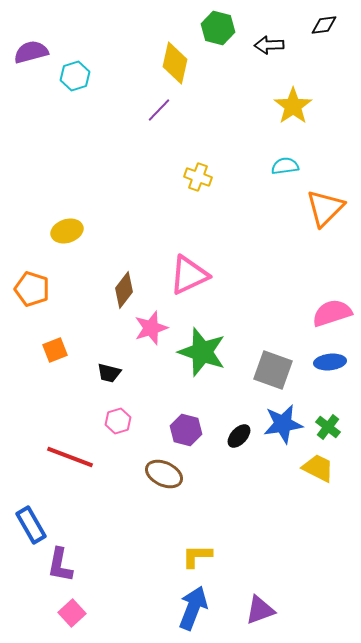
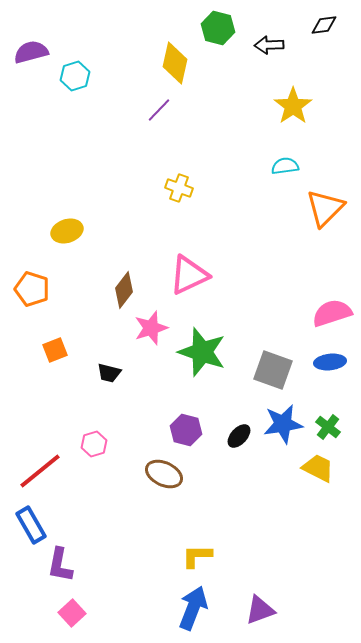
yellow cross: moved 19 px left, 11 px down
pink hexagon: moved 24 px left, 23 px down
red line: moved 30 px left, 14 px down; rotated 60 degrees counterclockwise
